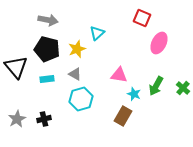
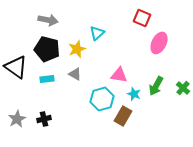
black triangle: rotated 15 degrees counterclockwise
cyan hexagon: moved 21 px right
